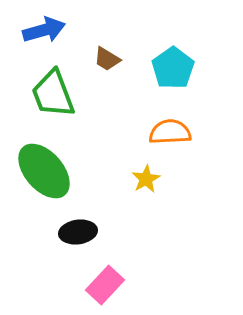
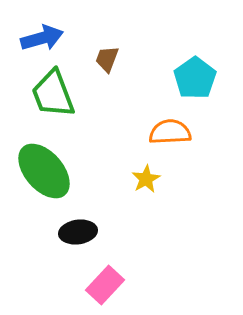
blue arrow: moved 2 px left, 8 px down
brown trapezoid: rotated 80 degrees clockwise
cyan pentagon: moved 22 px right, 10 px down
